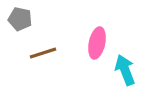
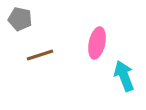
brown line: moved 3 px left, 2 px down
cyan arrow: moved 1 px left, 6 px down
